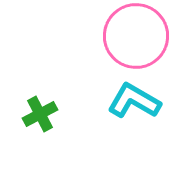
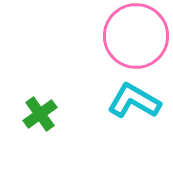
green cross: rotated 8 degrees counterclockwise
